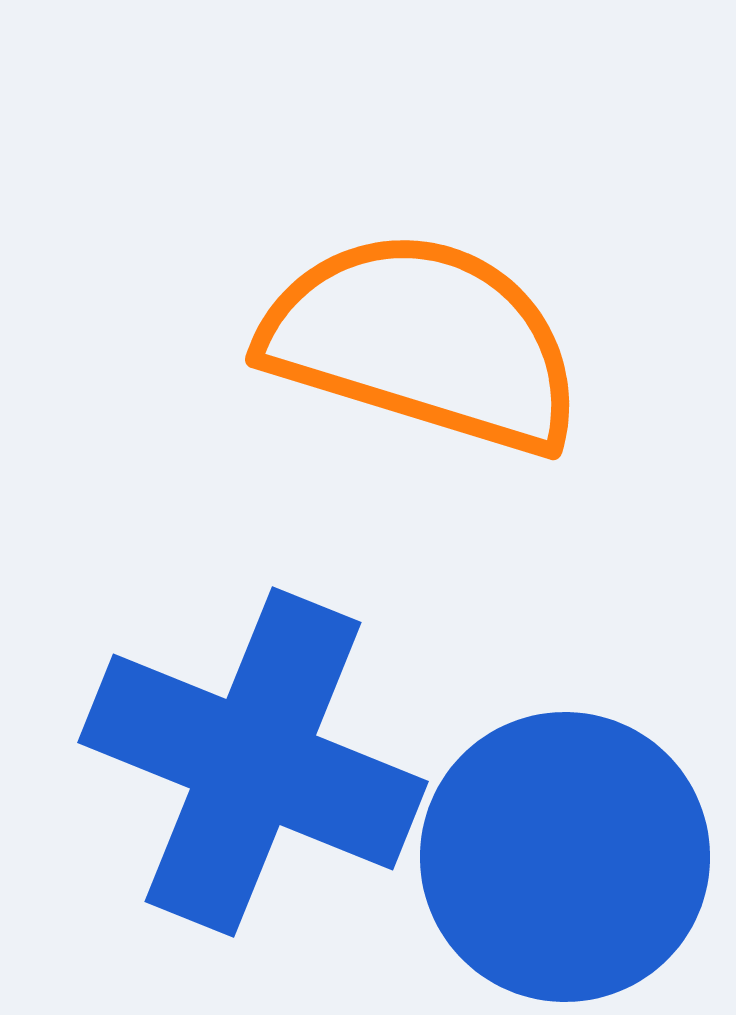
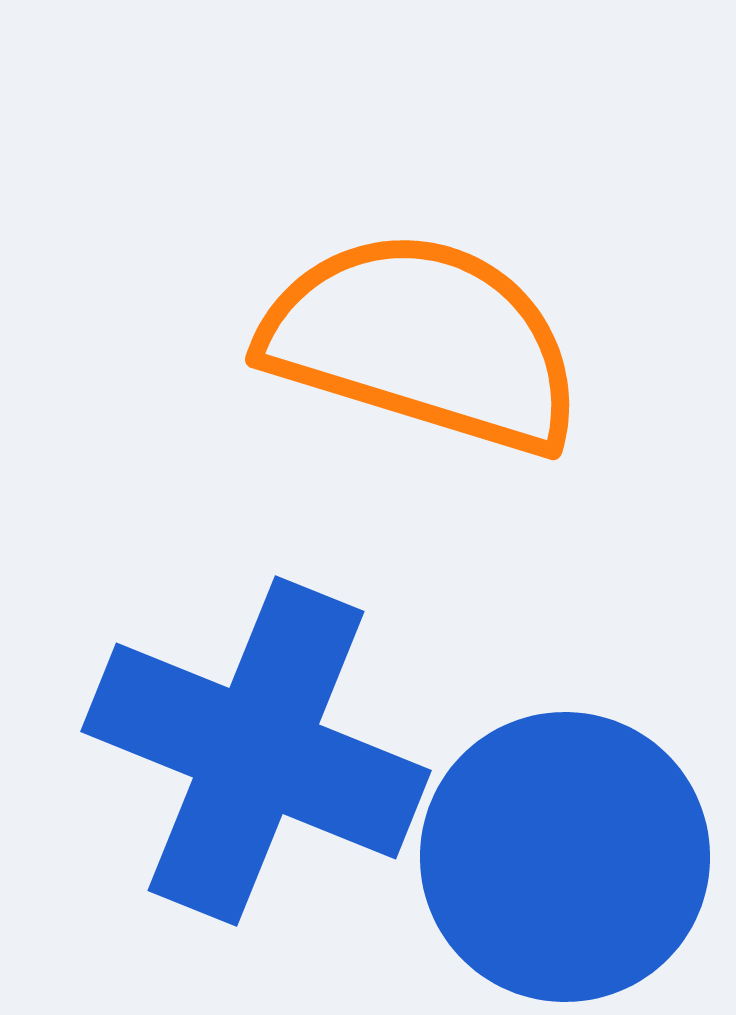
blue cross: moved 3 px right, 11 px up
